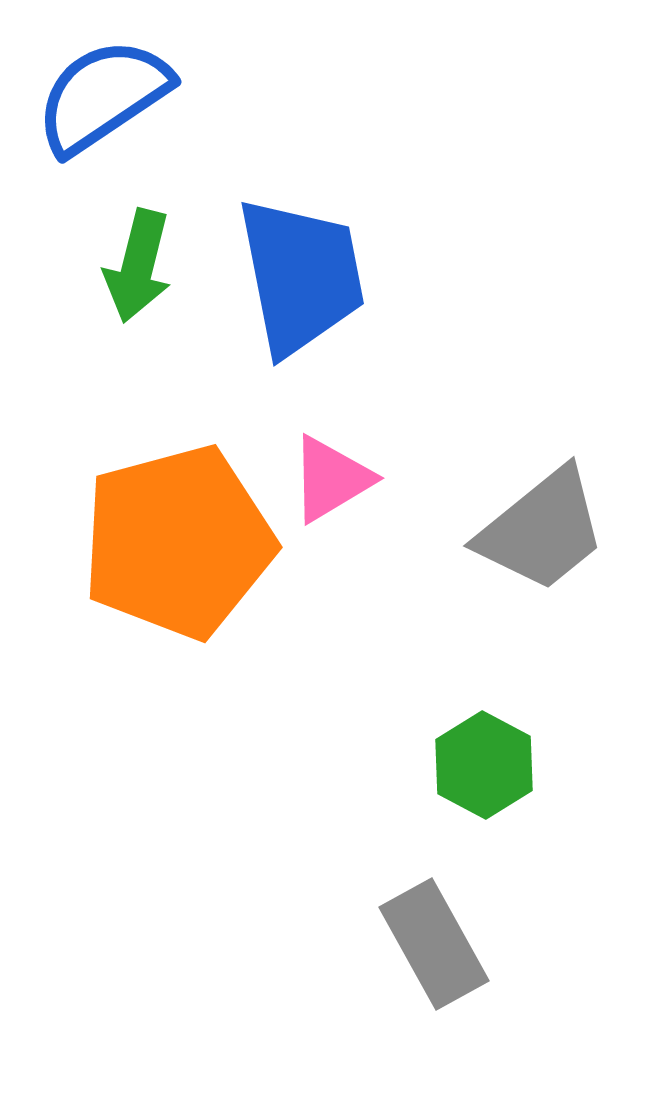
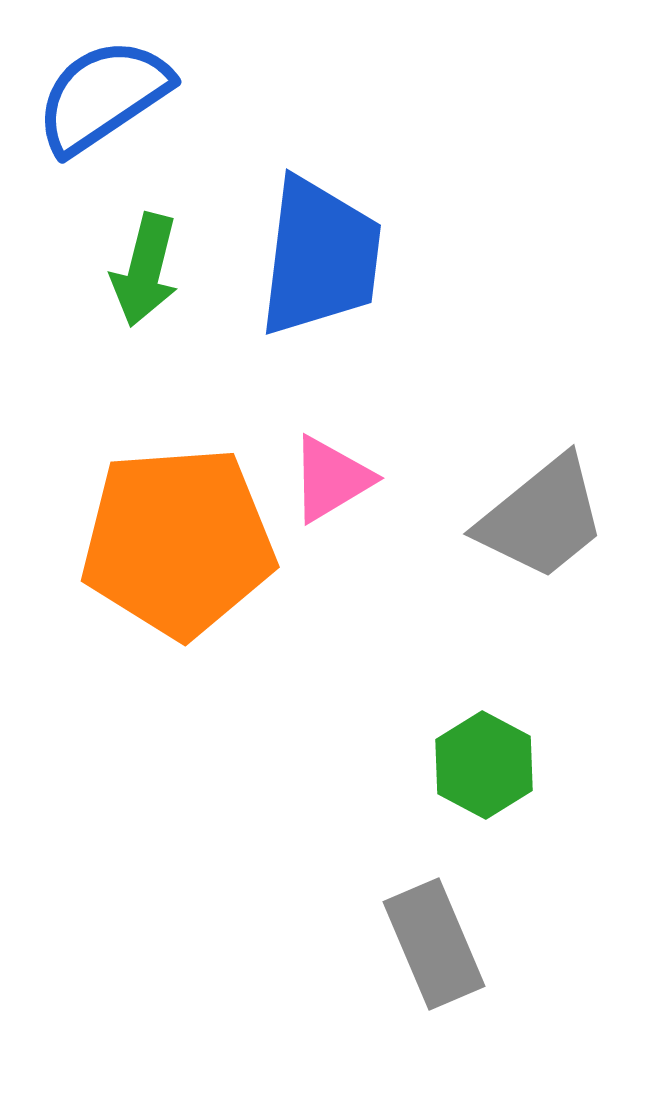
green arrow: moved 7 px right, 4 px down
blue trapezoid: moved 19 px right, 19 px up; rotated 18 degrees clockwise
gray trapezoid: moved 12 px up
orange pentagon: rotated 11 degrees clockwise
gray rectangle: rotated 6 degrees clockwise
